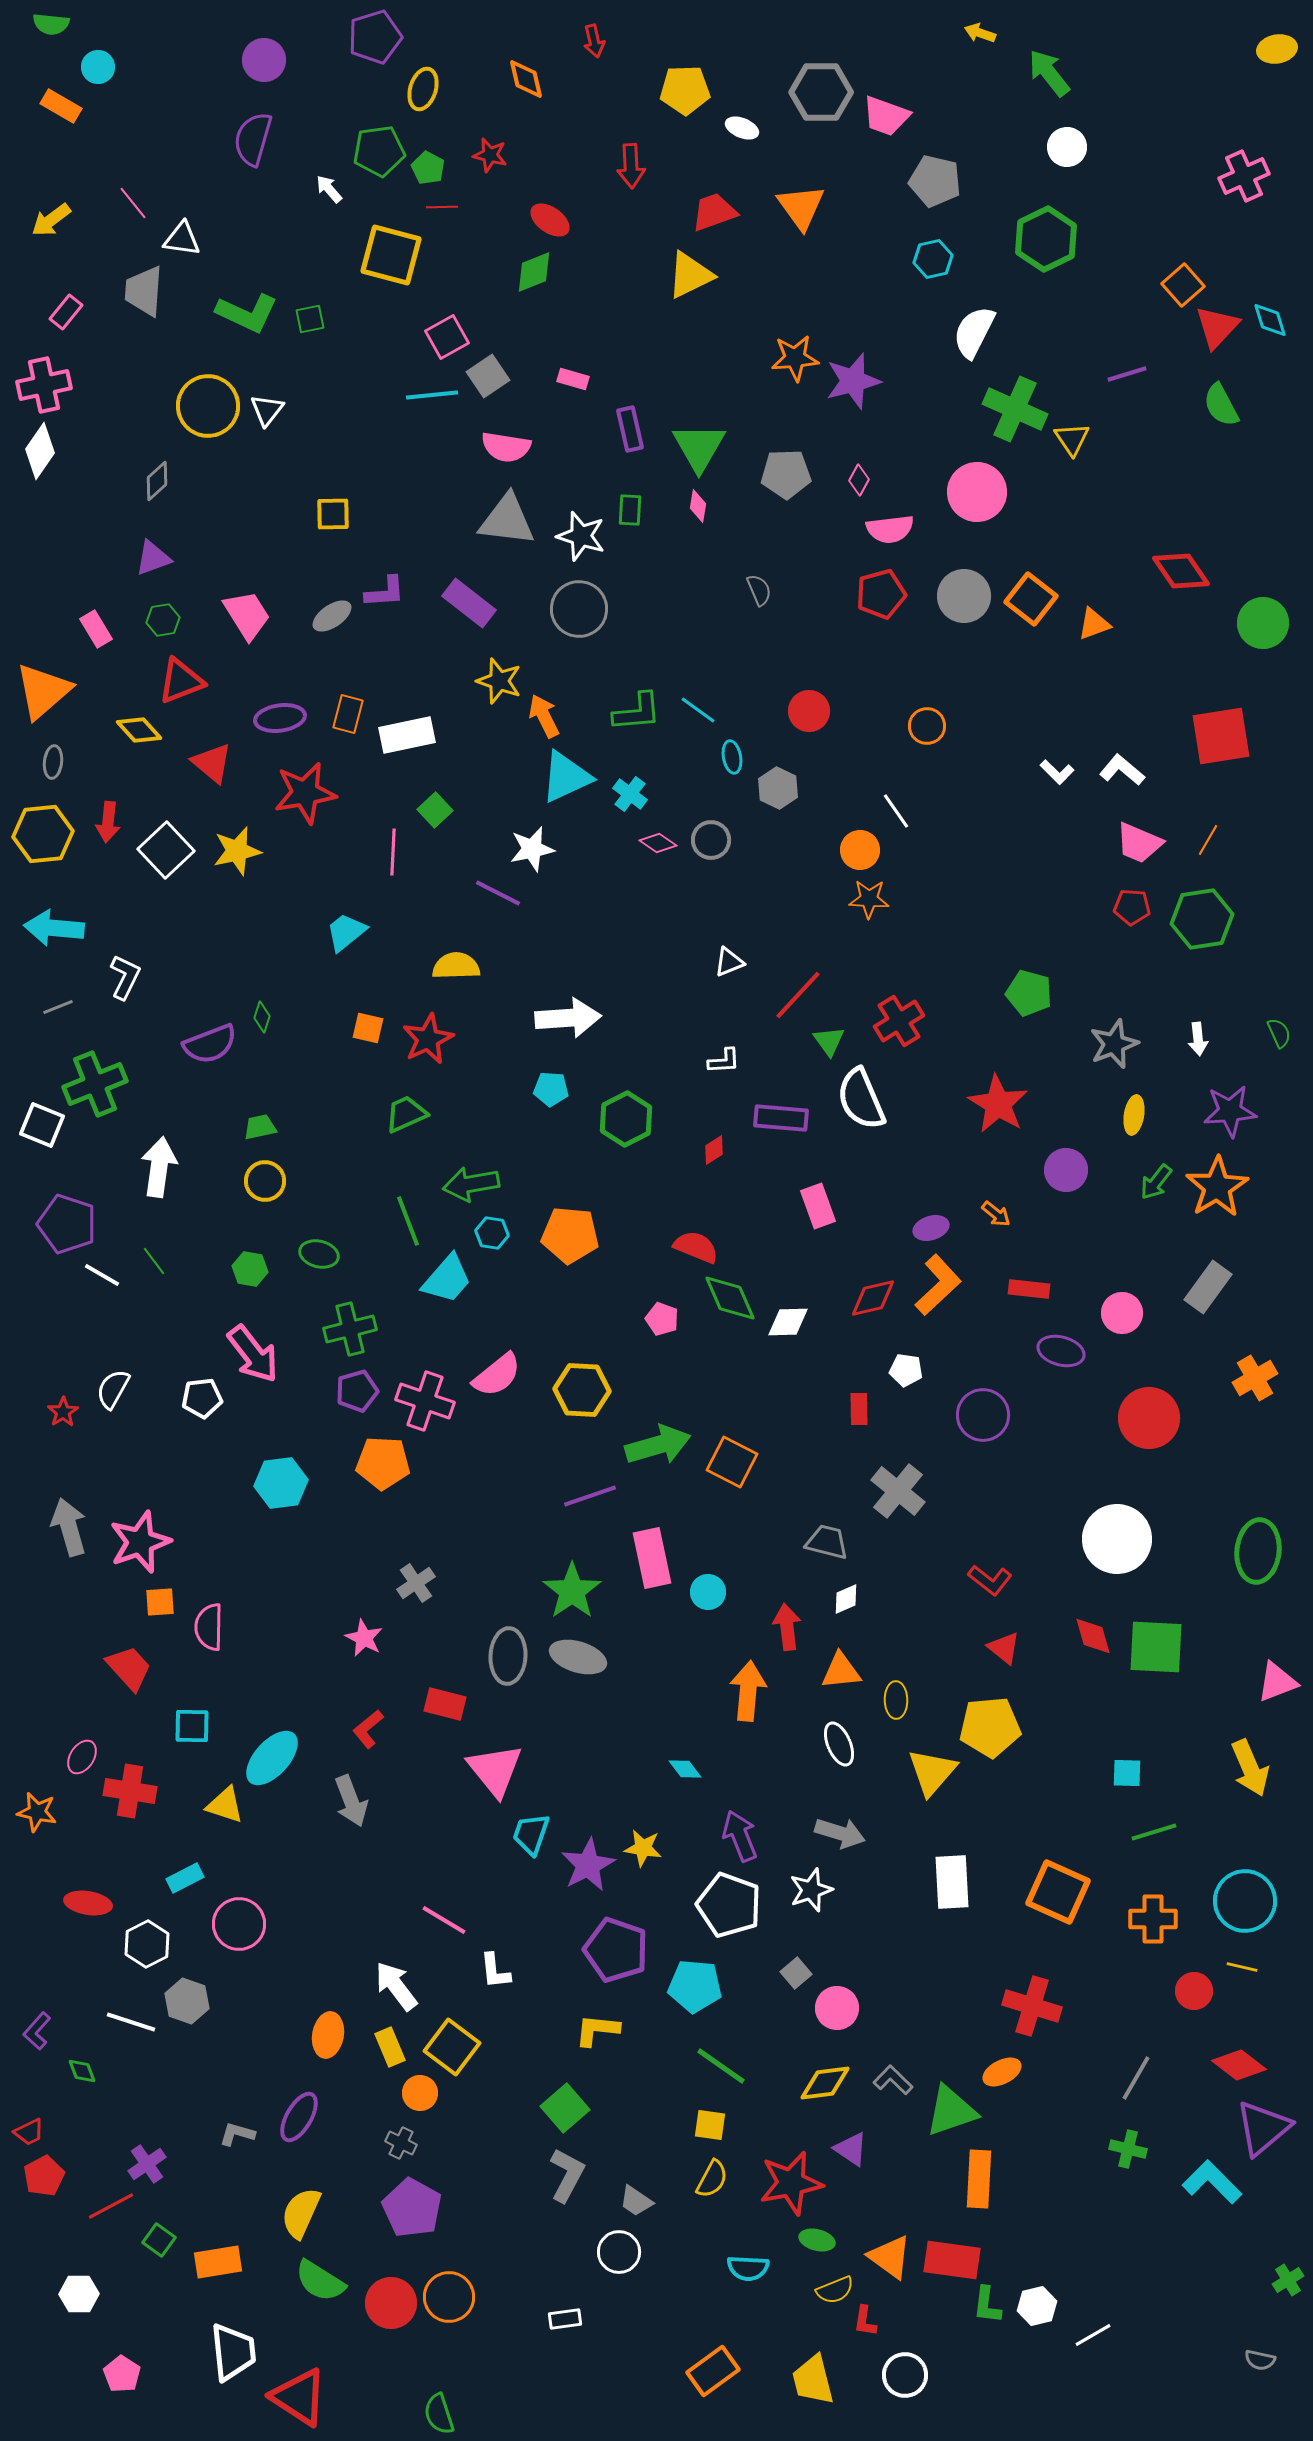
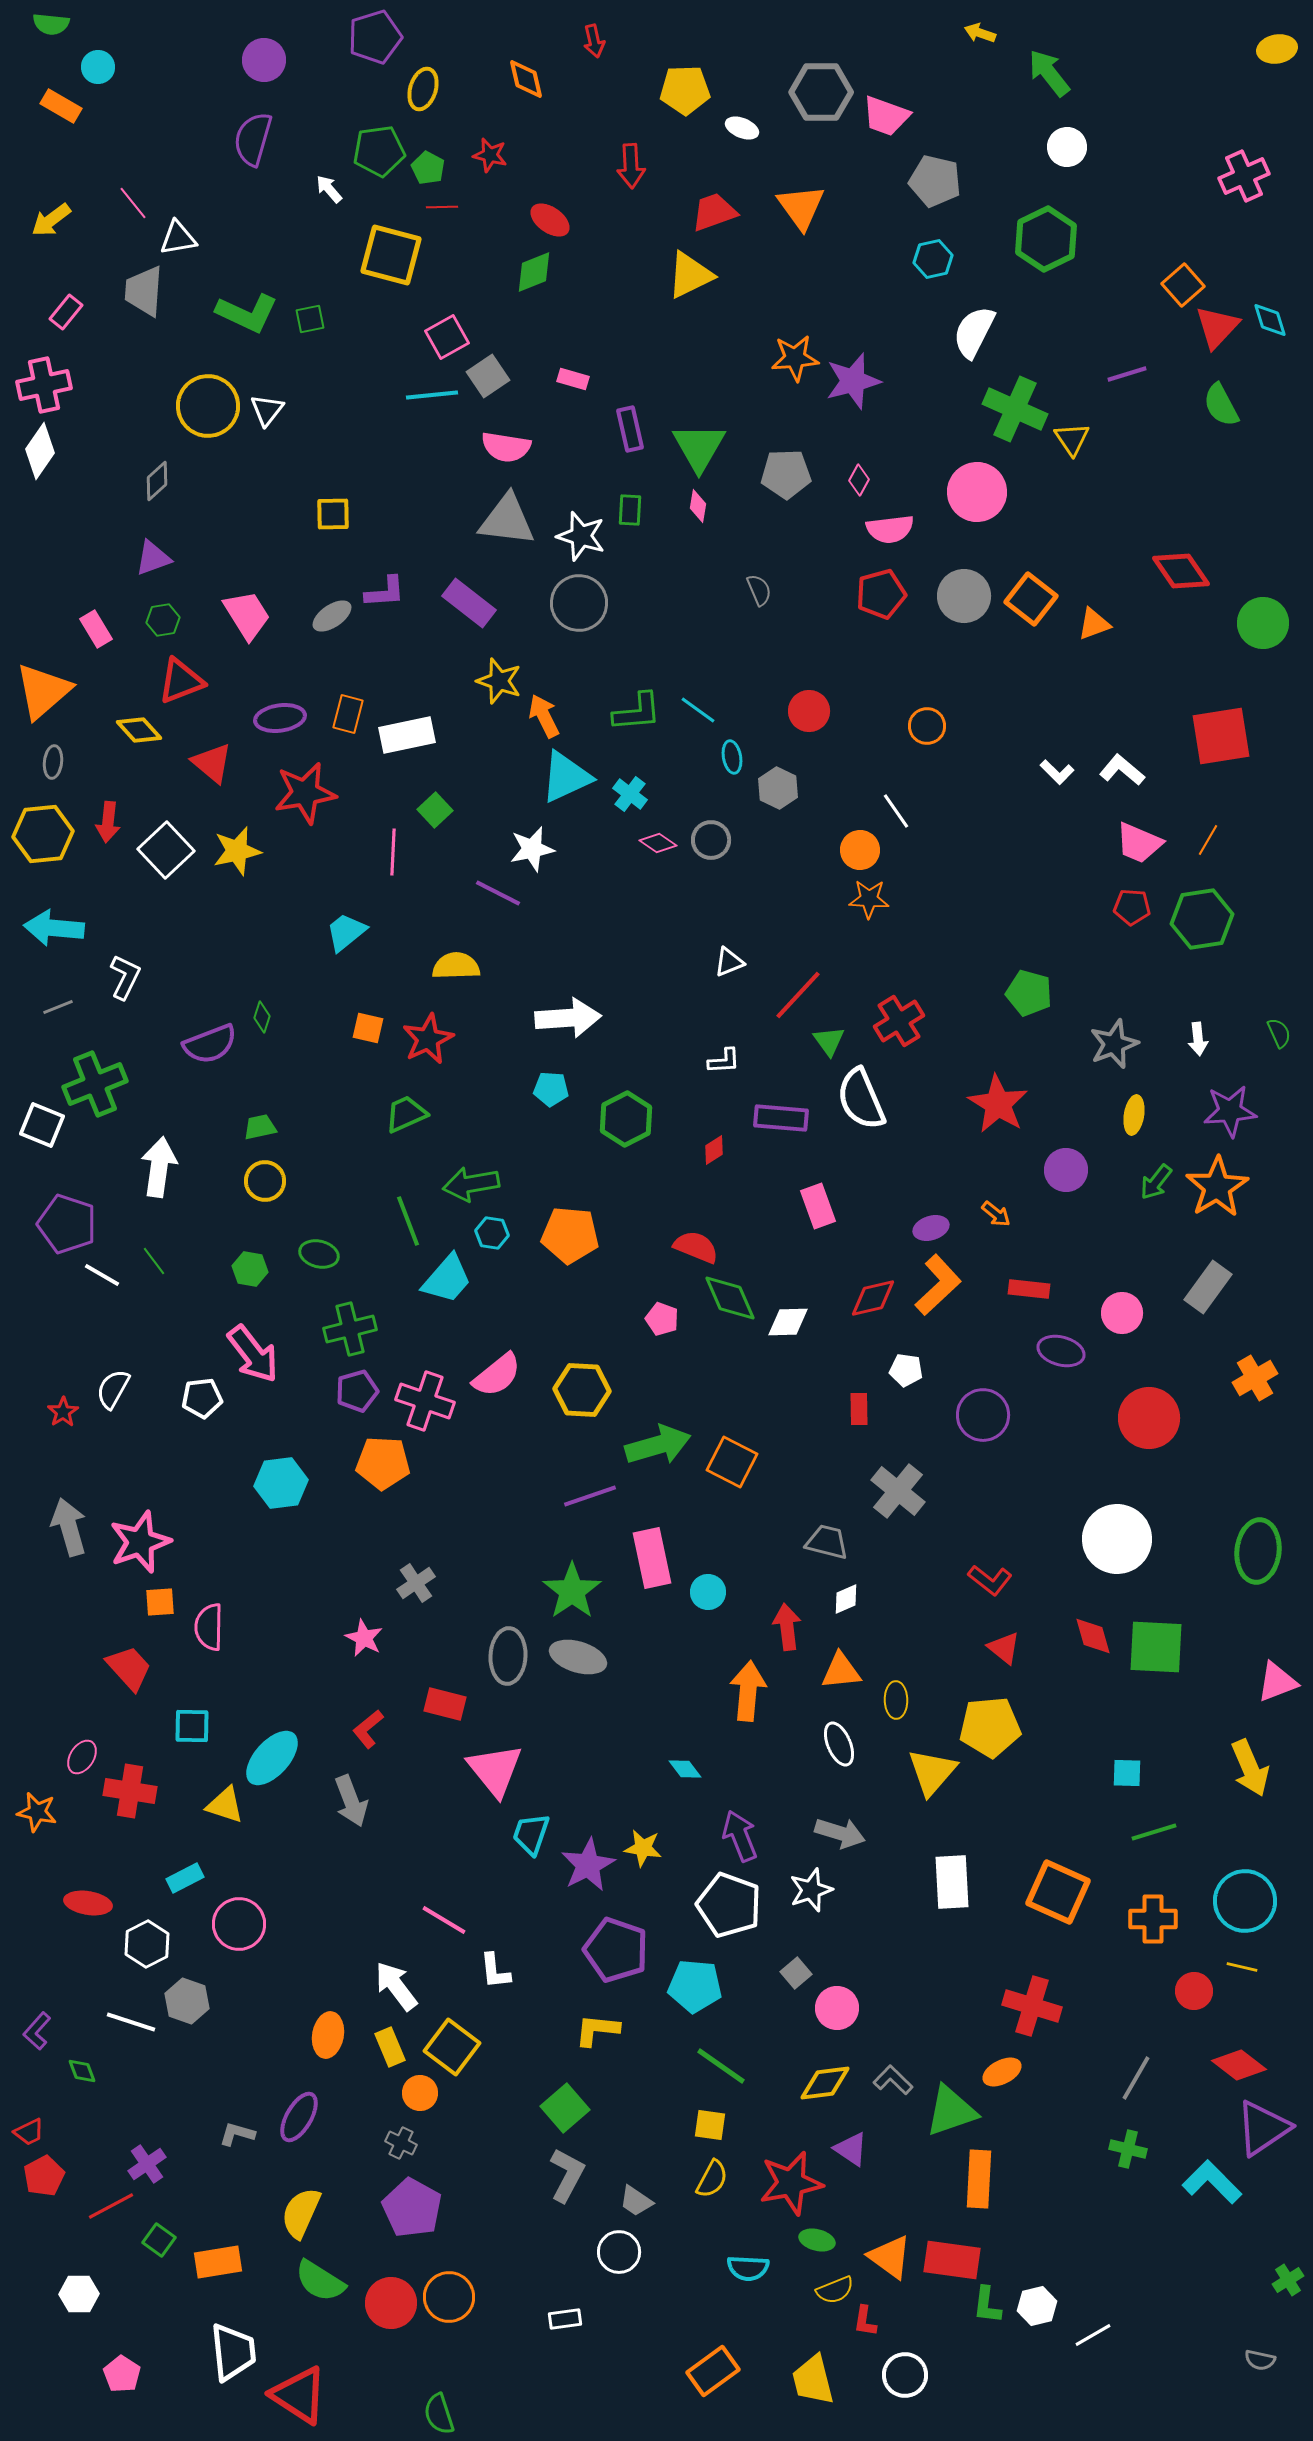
white triangle at (182, 239): moved 4 px left, 1 px up; rotated 18 degrees counterclockwise
gray circle at (579, 609): moved 6 px up
purple triangle at (1263, 2128): rotated 6 degrees clockwise
red triangle at (299, 2397): moved 2 px up
